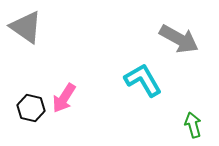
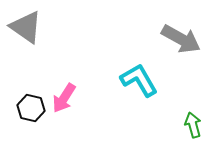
gray arrow: moved 2 px right
cyan L-shape: moved 4 px left
